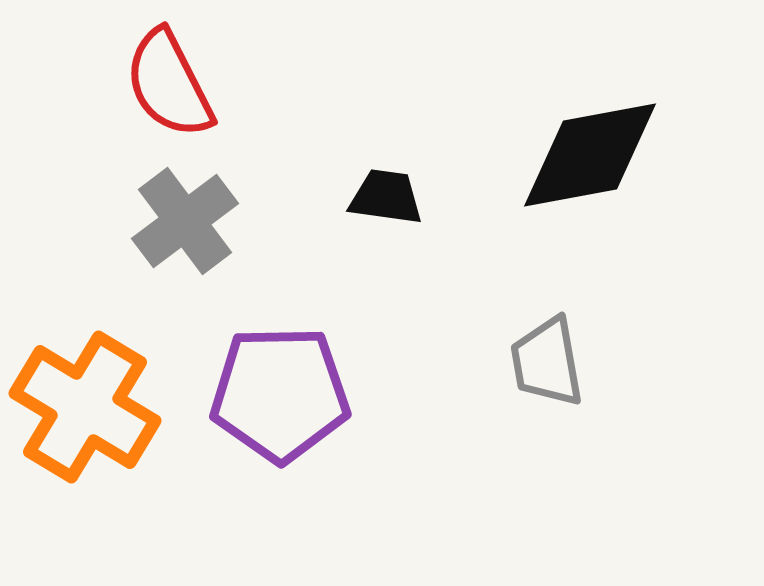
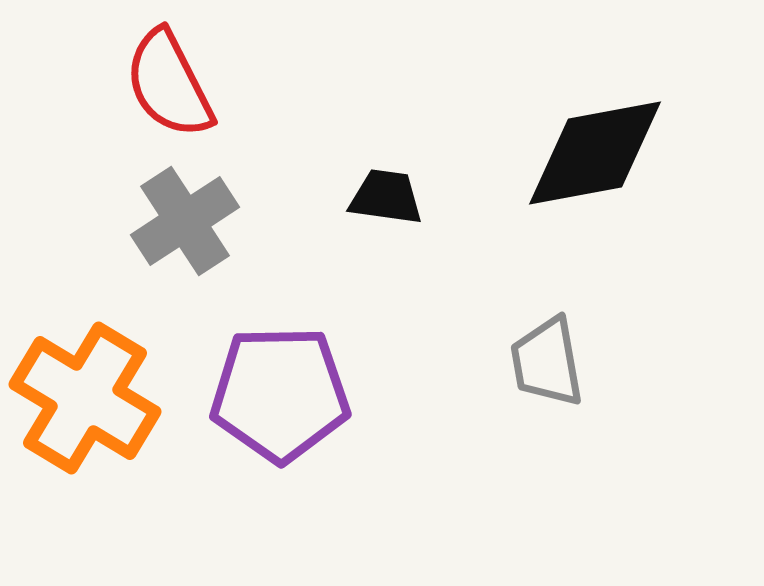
black diamond: moved 5 px right, 2 px up
gray cross: rotated 4 degrees clockwise
orange cross: moved 9 px up
